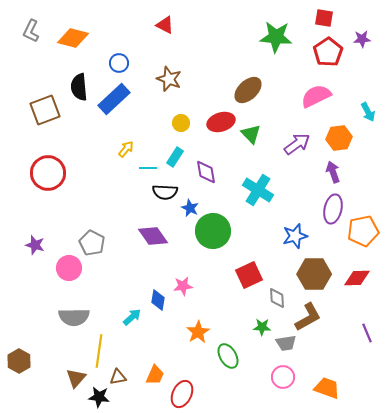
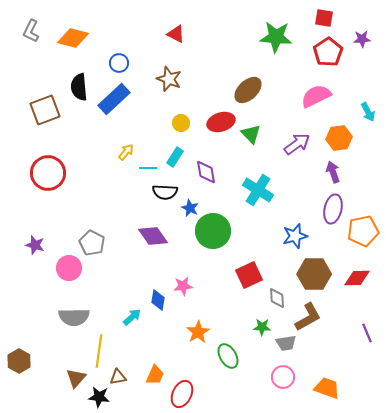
red triangle at (165, 25): moved 11 px right, 9 px down
yellow arrow at (126, 149): moved 3 px down
